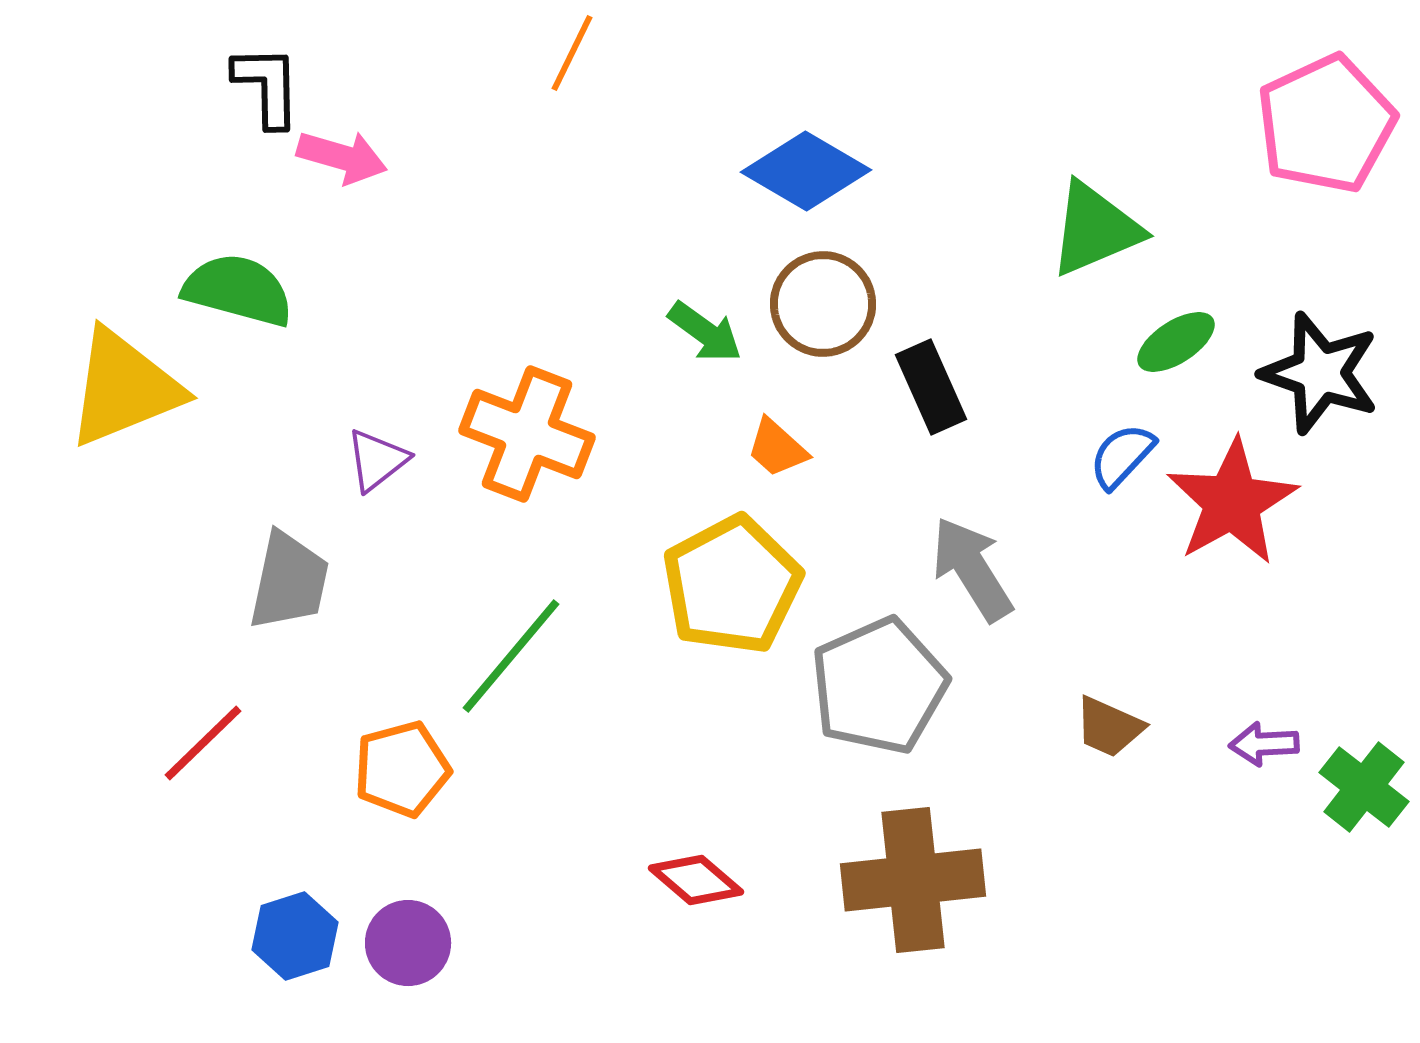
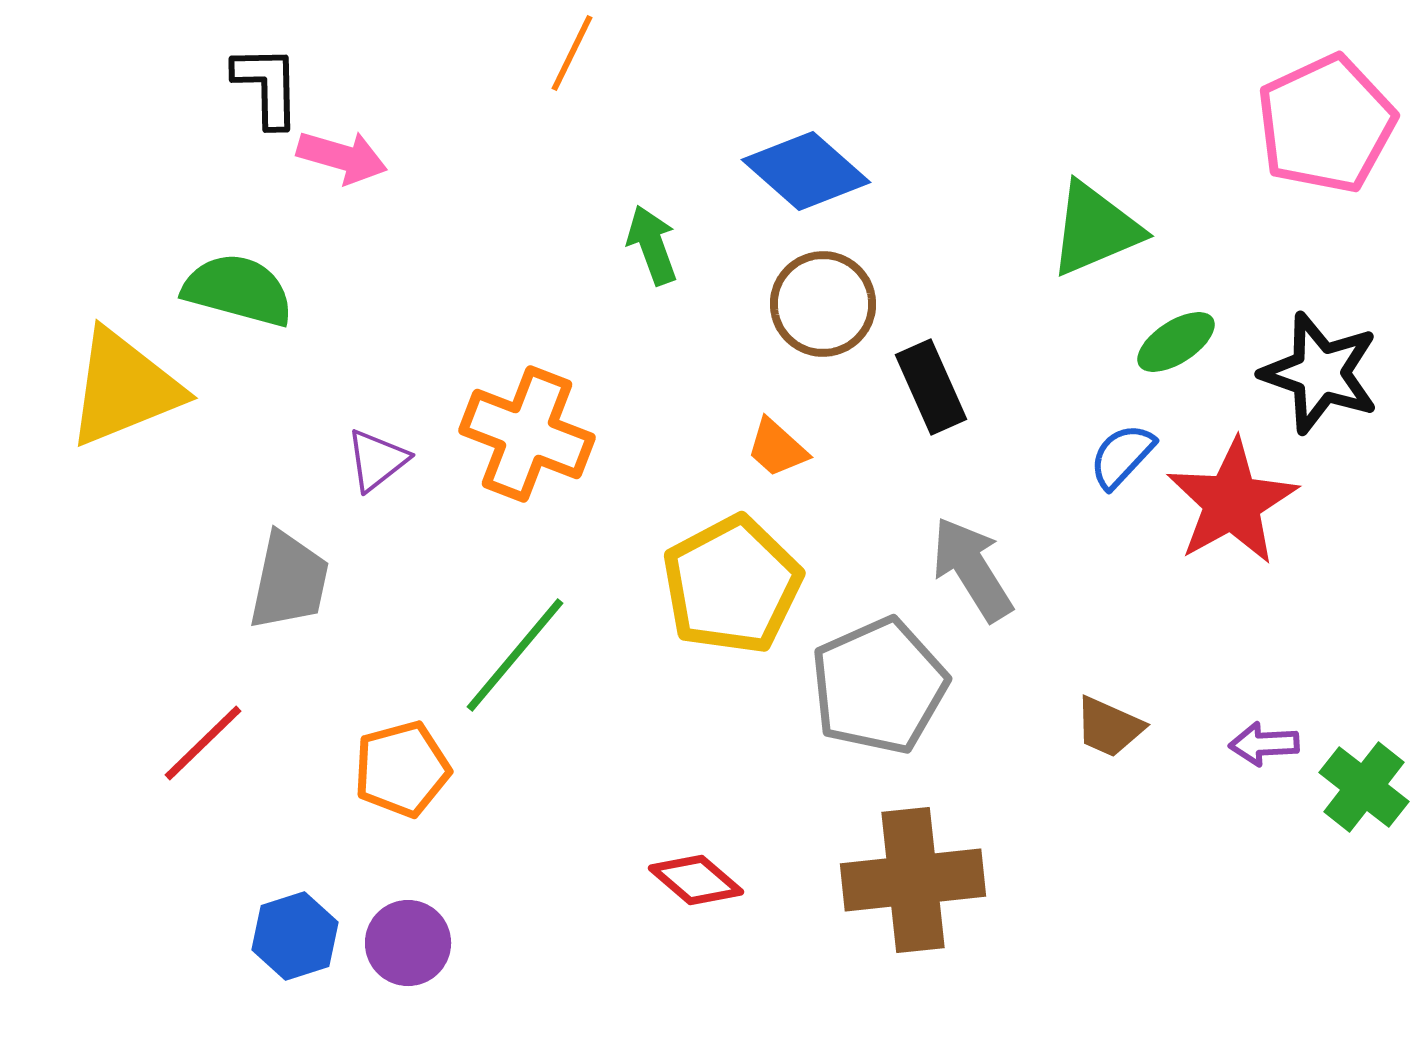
blue diamond: rotated 11 degrees clockwise
green arrow: moved 53 px left, 87 px up; rotated 146 degrees counterclockwise
green line: moved 4 px right, 1 px up
